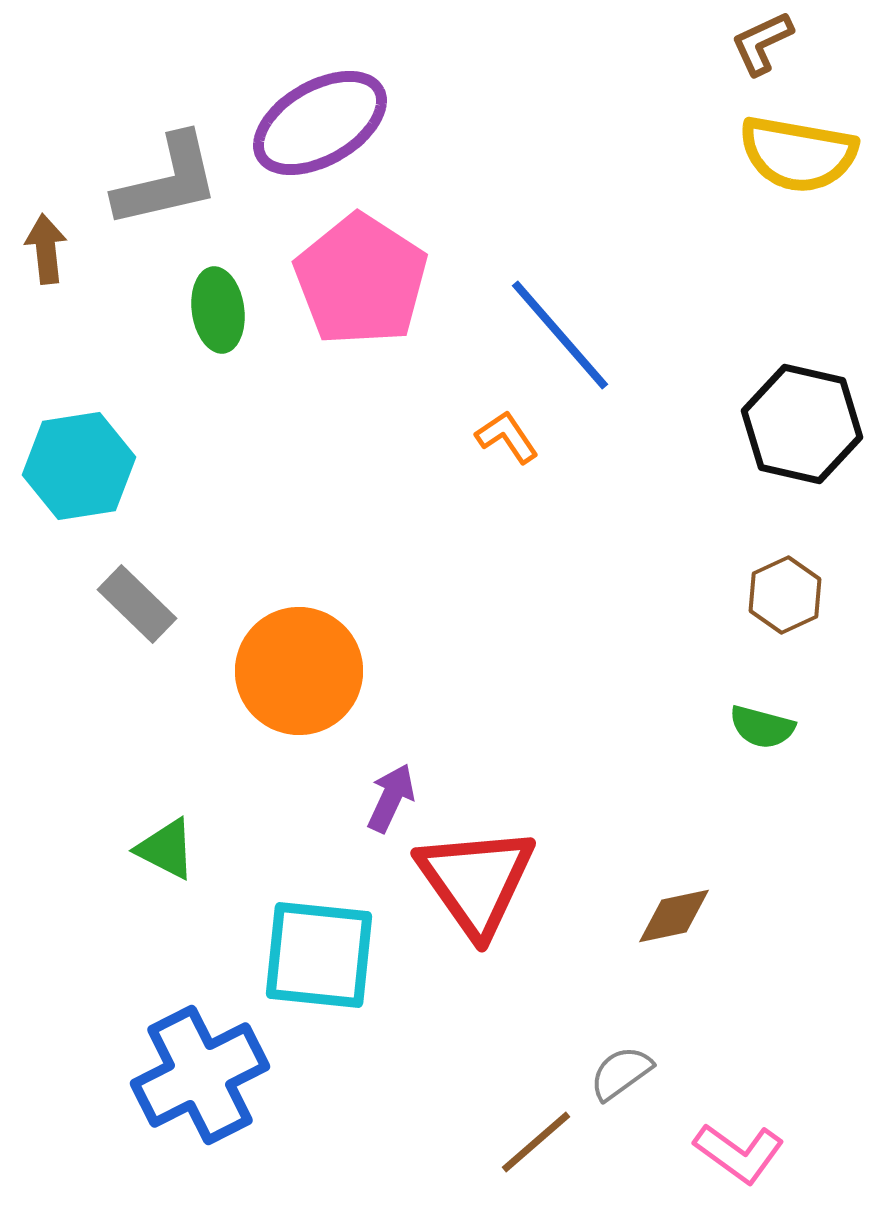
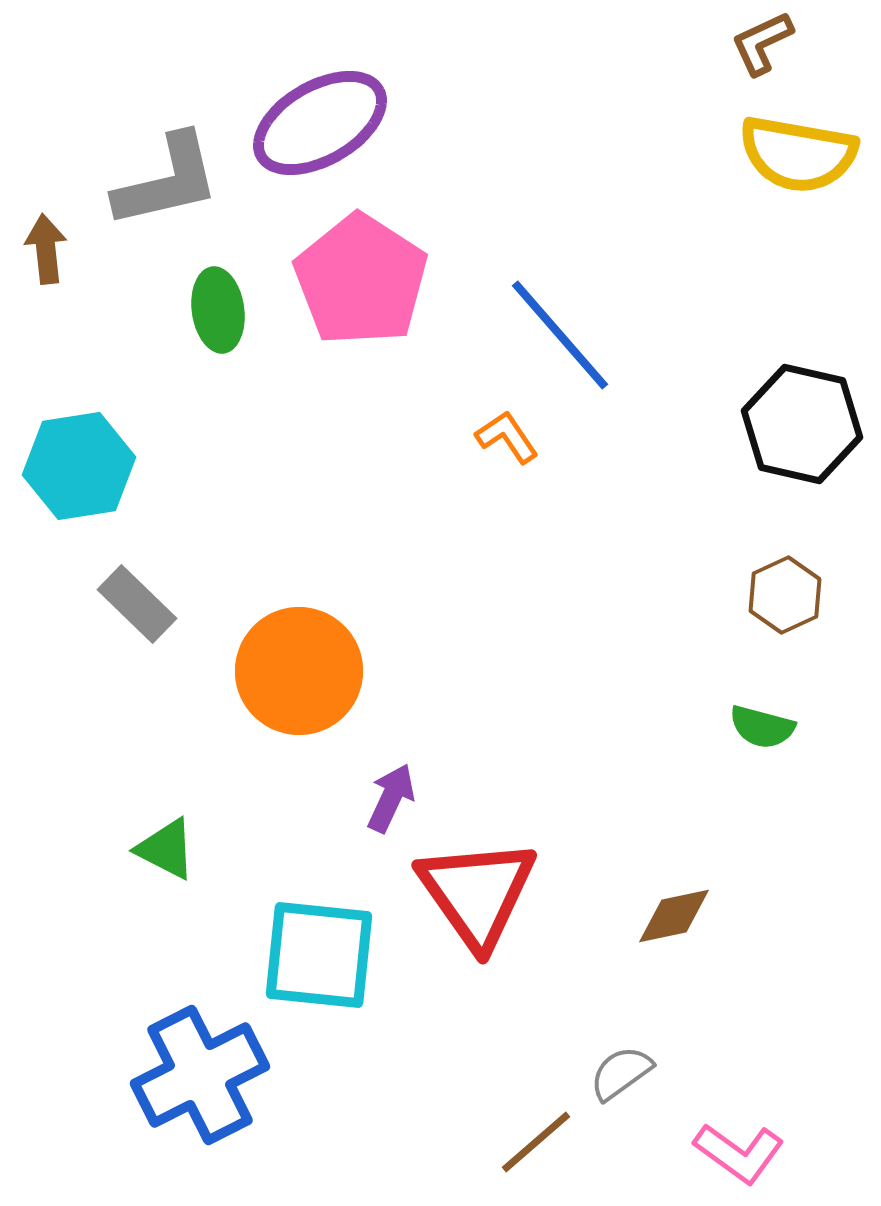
red triangle: moved 1 px right, 12 px down
